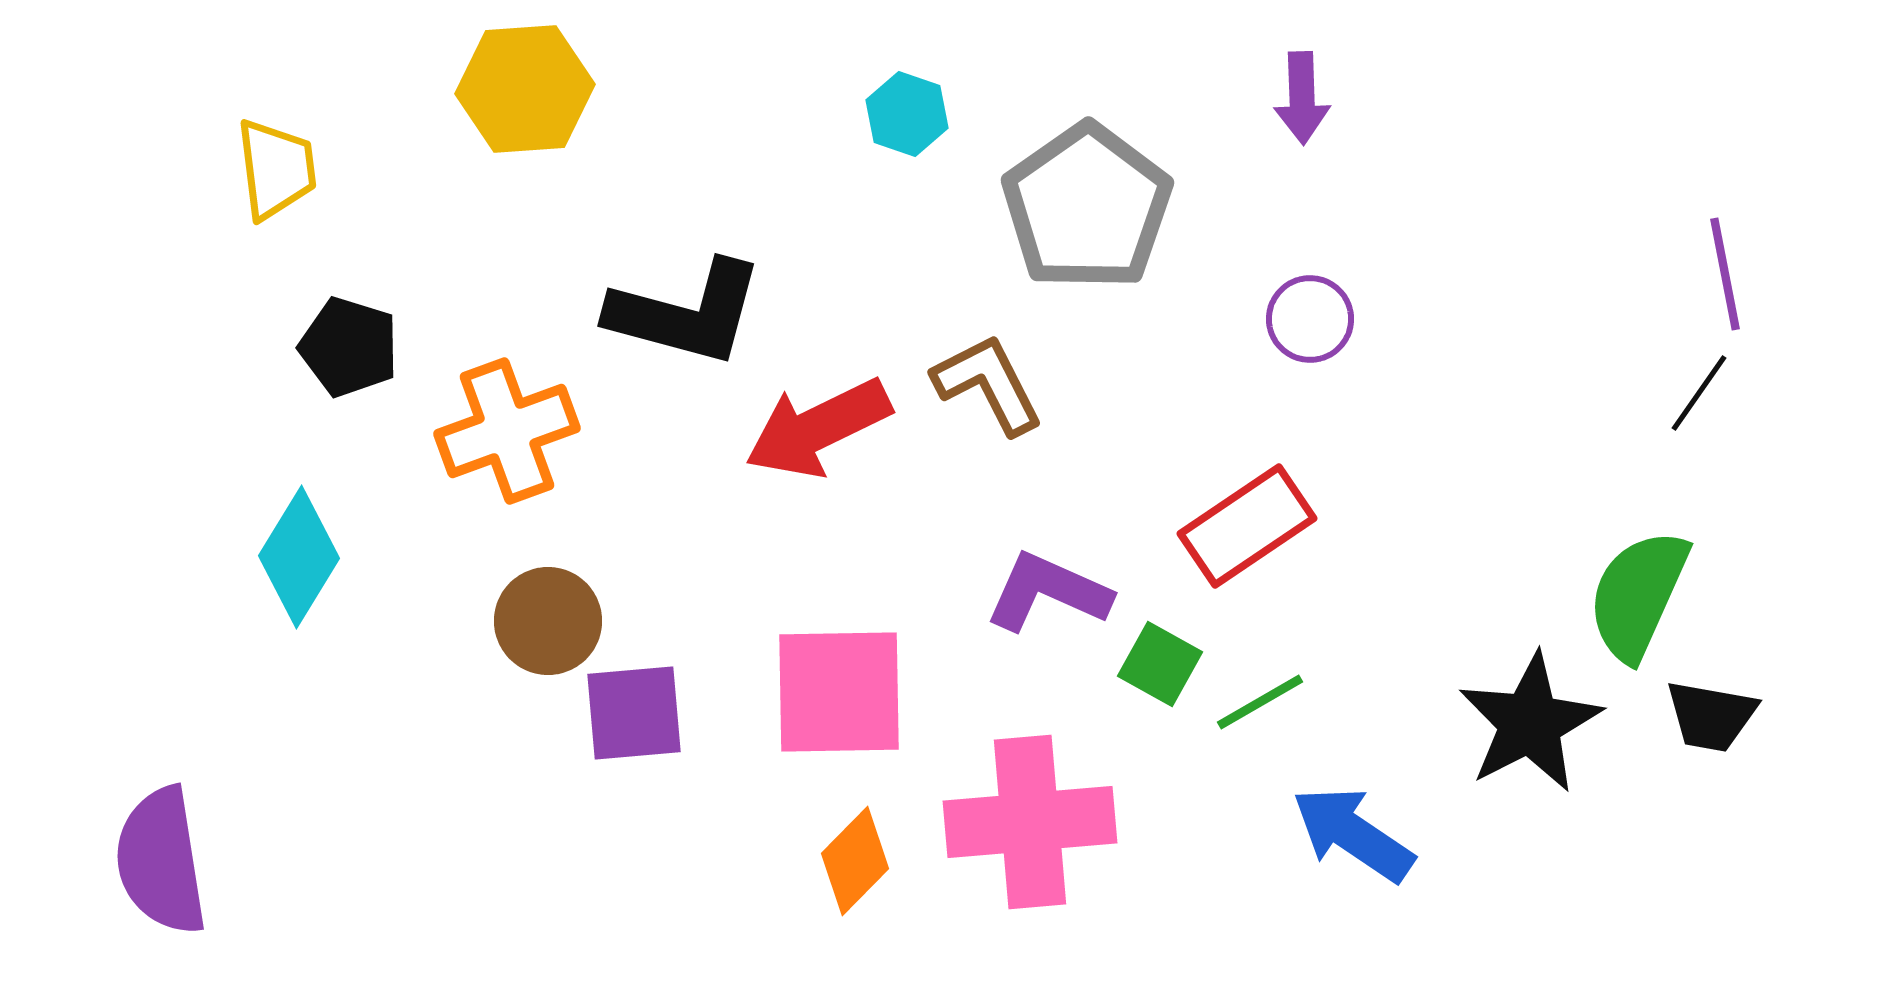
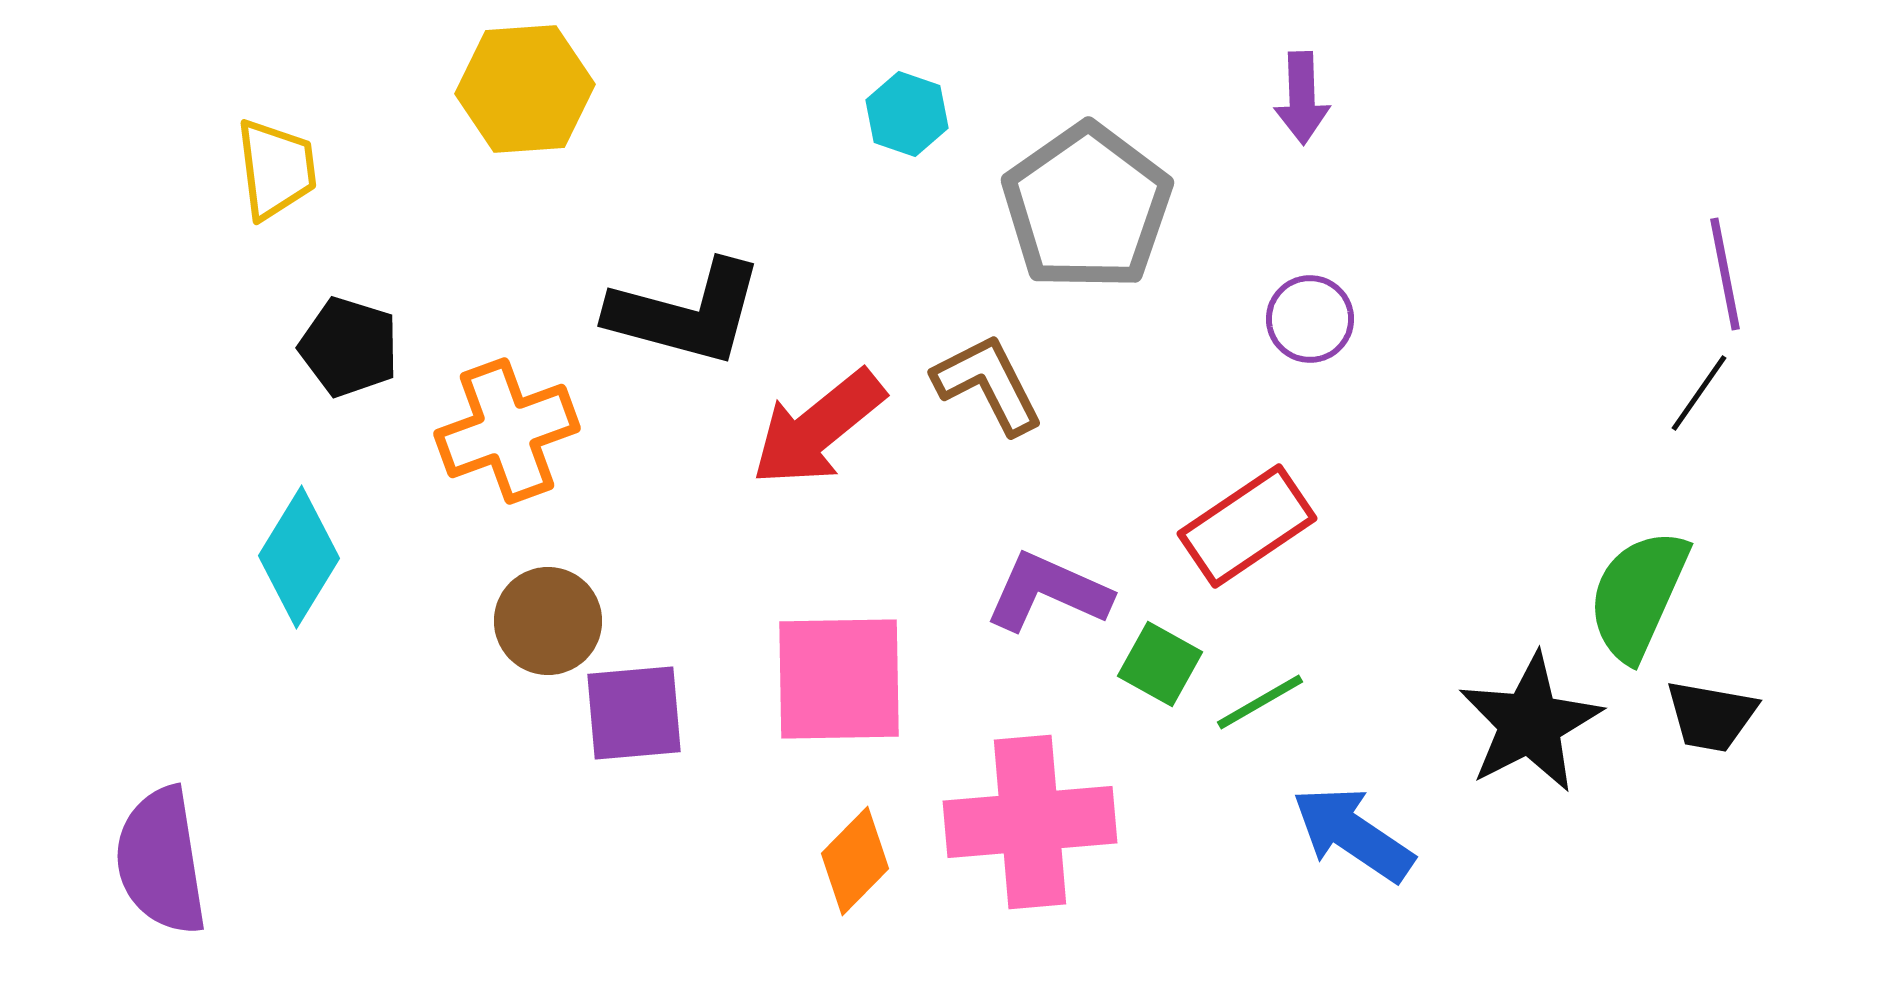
red arrow: rotated 13 degrees counterclockwise
pink square: moved 13 px up
